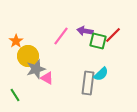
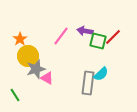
red line: moved 2 px down
orange star: moved 4 px right, 2 px up
